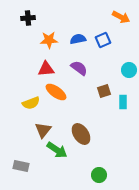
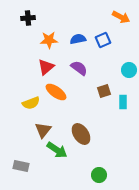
red triangle: moved 2 px up; rotated 36 degrees counterclockwise
